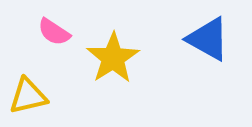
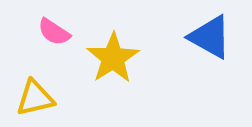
blue triangle: moved 2 px right, 2 px up
yellow triangle: moved 7 px right, 2 px down
